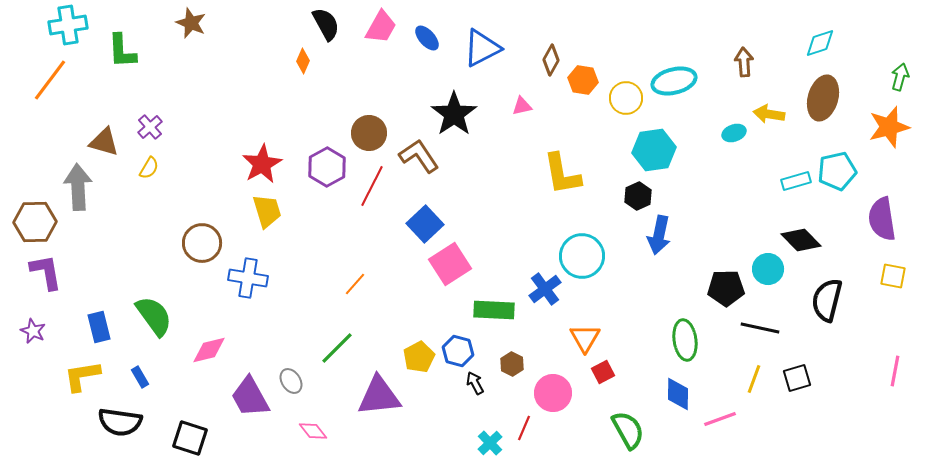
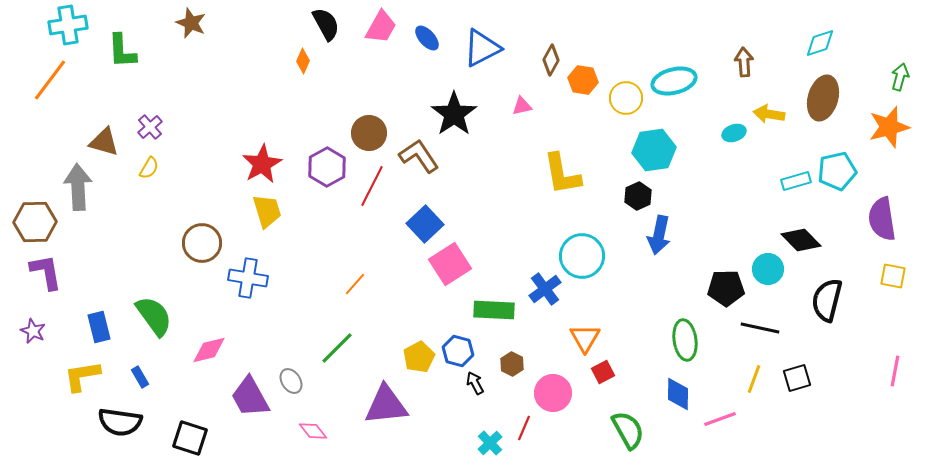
purple triangle at (379, 396): moved 7 px right, 9 px down
